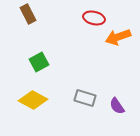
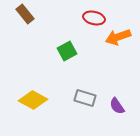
brown rectangle: moved 3 px left; rotated 12 degrees counterclockwise
green square: moved 28 px right, 11 px up
